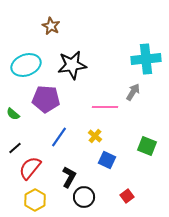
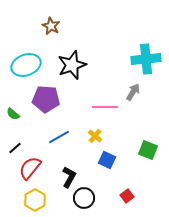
black star: rotated 12 degrees counterclockwise
blue line: rotated 25 degrees clockwise
green square: moved 1 px right, 4 px down
black circle: moved 1 px down
